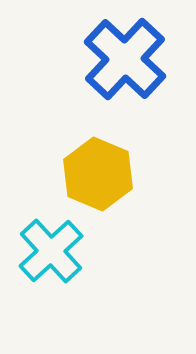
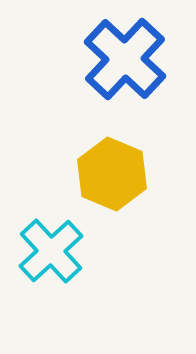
yellow hexagon: moved 14 px right
